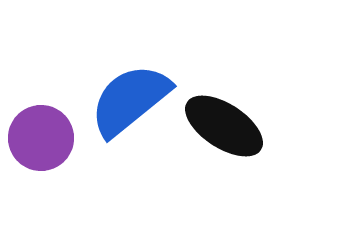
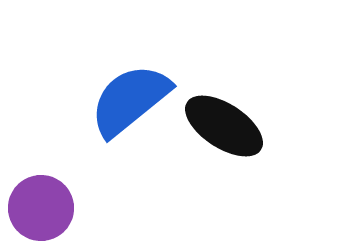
purple circle: moved 70 px down
